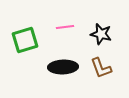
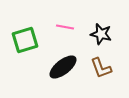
pink line: rotated 18 degrees clockwise
black ellipse: rotated 36 degrees counterclockwise
